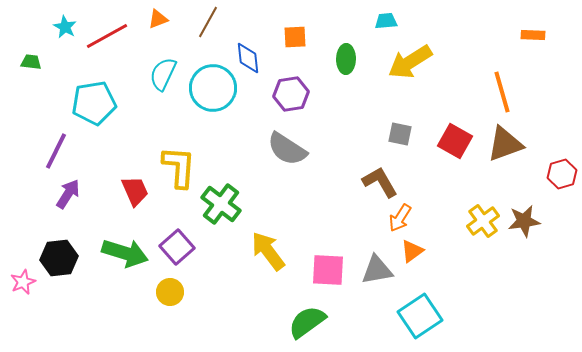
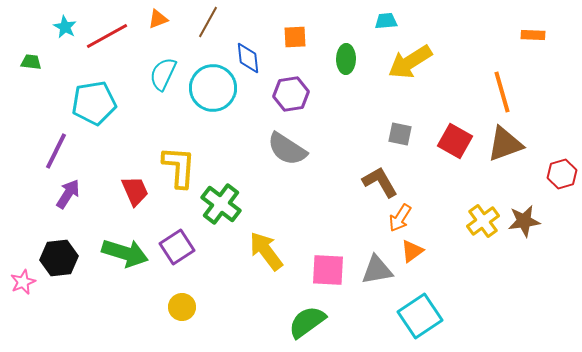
purple square at (177, 247): rotated 8 degrees clockwise
yellow arrow at (268, 251): moved 2 px left
yellow circle at (170, 292): moved 12 px right, 15 px down
